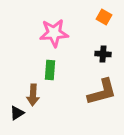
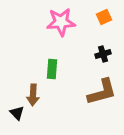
orange square: rotated 35 degrees clockwise
pink star: moved 7 px right, 11 px up
black cross: rotated 21 degrees counterclockwise
green rectangle: moved 2 px right, 1 px up
black triangle: rotated 42 degrees counterclockwise
